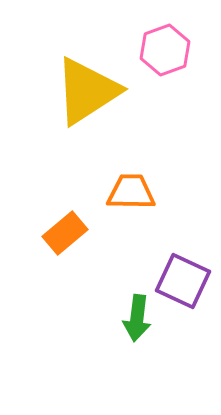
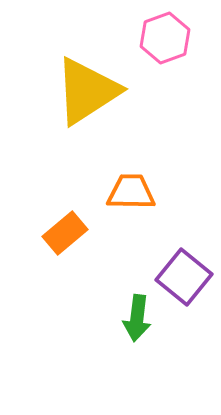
pink hexagon: moved 12 px up
purple square: moved 1 px right, 4 px up; rotated 14 degrees clockwise
